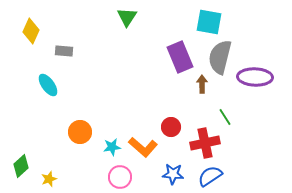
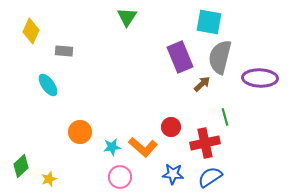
purple ellipse: moved 5 px right, 1 px down
brown arrow: rotated 48 degrees clockwise
green line: rotated 18 degrees clockwise
blue semicircle: moved 1 px down
